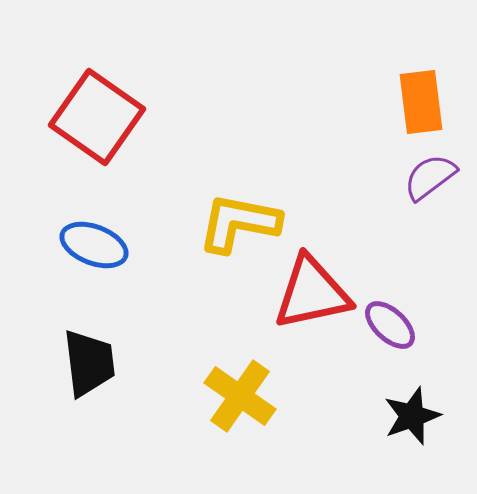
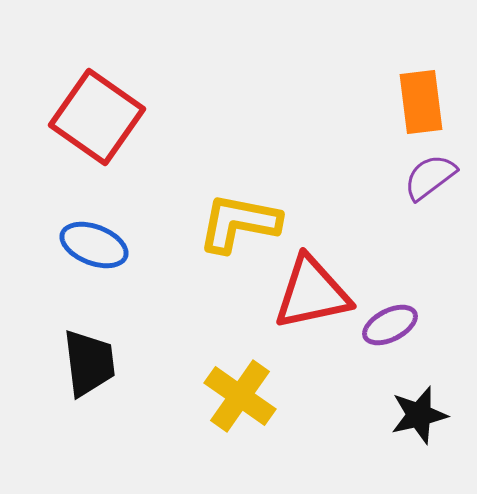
purple ellipse: rotated 70 degrees counterclockwise
black star: moved 7 px right, 1 px up; rotated 6 degrees clockwise
